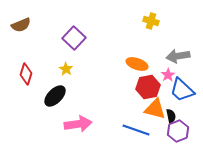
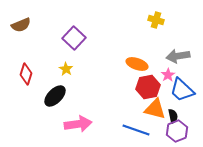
yellow cross: moved 5 px right, 1 px up
black semicircle: moved 2 px right
purple hexagon: moved 1 px left
